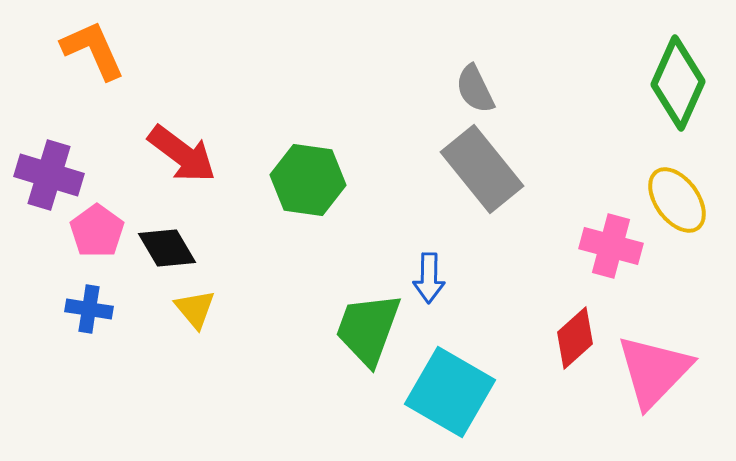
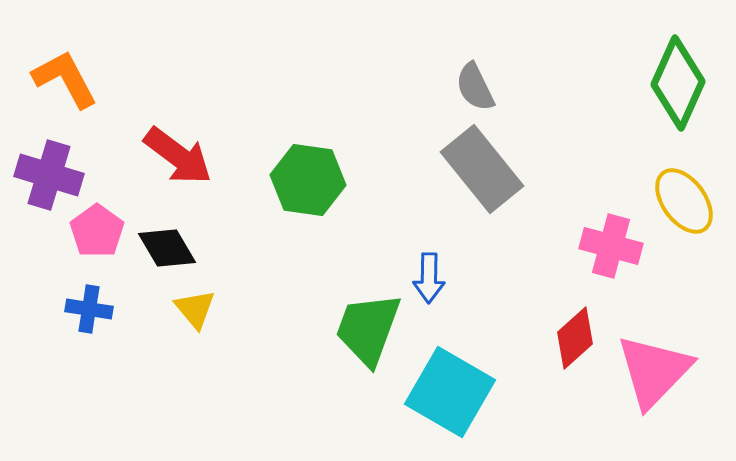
orange L-shape: moved 28 px left, 29 px down; rotated 4 degrees counterclockwise
gray semicircle: moved 2 px up
red arrow: moved 4 px left, 2 px down
yellow ellipse: moved 7 px right, 1 px down
